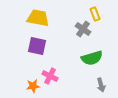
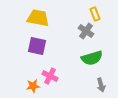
gray cross: moved 3 px right, 2 px down
